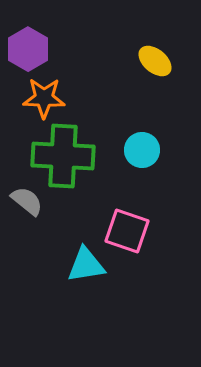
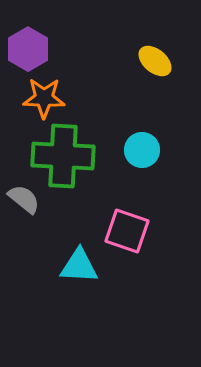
gray semicircle: moved 3 px left, 2 px up
cyan triangle: moved 7 px left, 1 px down; rotated 12 degrees clockwise
